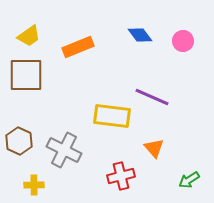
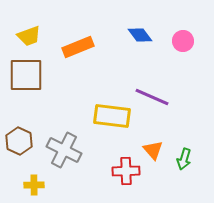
yellow trapezoid: rotated 15 degrees clockwise
orange triangle: moved 1 px left, 2 px down
red cross: moved 5 px right, 5 px up; rotated 12 degrees clockwise
green arrow: moved 5 px left, 21 px up; rotated 40 degrees counterclockwise
